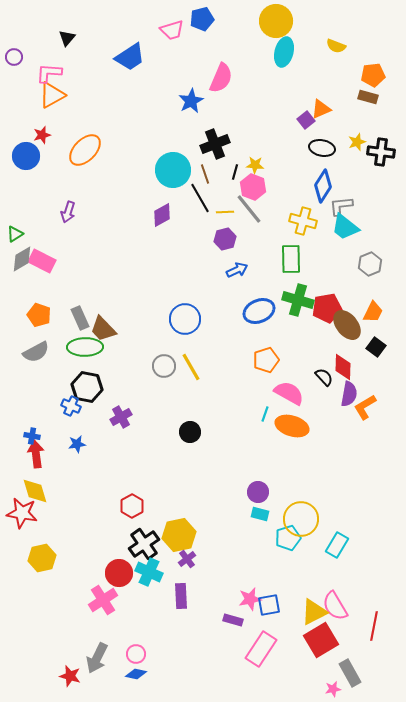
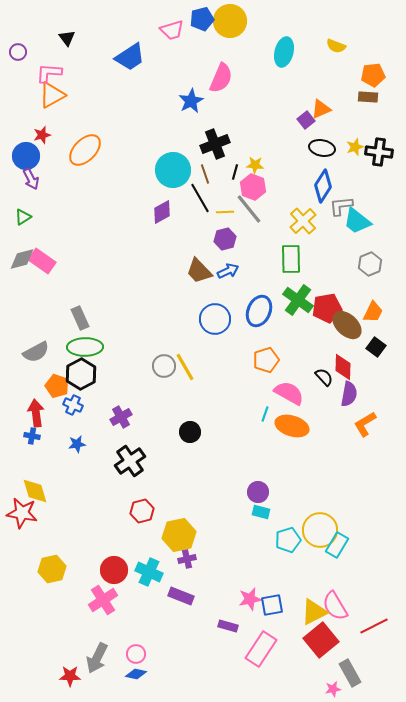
yellow circle at (276, 21): moved 46 px left
black triangle at (67, 38): rotated 18 degrees counterclockwise
purple circle at (14, 57): moved 4 px right, 5 px up
brown rectangle at (368, 97): rotated 12 degrees counterclockwise
yellow star at (357, 142): moved 2 px left, 5 px down
black cross at (381, 152): moved 2 px left
purple arrow at (68, 212): moved 37 px left, 33 px up; rotated 45 degrees counterclockwise
purple diamond at (162, 215): moved 3 px up
yellow cross at (303, 221): rotated 32 degrees clockwise
cyan trapezoid at (345, 227): moved 12 px right, 6 px up
green triangle at (15, 234): moved 8 px right, 17 px up
gray diamond at (22, 259): rotated 16 degrees clockwise
pink rectangle at (42, 261): rotated 8 degrees clockwise
blue arrow at (237, 270): moved 9 px left, 1 px down
green cross at (298, 300): rotated 20 degrees clockwise
blue ellipse at (259, 311): rotated 44 degrees counterclockwise
orange pentagon at (39, 315): moved 18 px right, 71 px down
blue circle at (185, 319): moved 30 px right
brown ellipse at (347, 325): rotated 8 degrees counterclockwise
brown trapezoid at (103, 329): moved 96 px right, 58 px up
yellow line at (191, 367): moved 6 px left
black hexagon at (87, 387): moved 6 px left, 13 px up; rotated 20 degrees clockwise
blue cross at (71, 406): moved 2 px right, 1 px up
orange L-shape at (365, 407): moved 17 px down
red arrow at (36, 454): moved 41 px up
red hexagon at (132, 506): moved 10 px right, 5 px down; rotated 15 degrees clockwise
cyan rectangle at (260, 514): moved 1 px right, 2 px up
yellow circle at (301, 519): moved 19 px right, 11 px down
cyan pentagon at (288, 538): moved 2 px down
black cross at (144, 544): moved 14 px left, 83 px up
yellow hexagon at (42, 558): moved 10 px right, 11 px down
purple cross at (187, 559): rotated 24 degrees clockwise
red circle at (119, 573): moved 5 px left, 3 px up
purple rectangle at (181, 596): rotated 65 degrees counterclockwise
blue square at (269, 605): moved 3 px right
purple rectangle at (233, 620): moved 5 px left, 6 px down
red line at (374, 626): rotated 52 degrees clockwise
red square at (321, 640): rotated 8 degrees counterclockwise
red star at (70, 676): rotated 15 degrees counterclockwise
